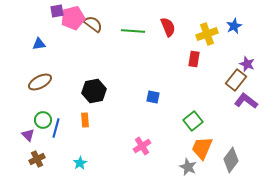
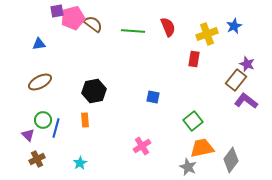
orange trapezoid: rotated 55 degrees clockwise
